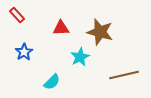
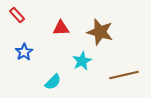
cyan star: moved 2 px right, 4 px down
cyan semicircle: moved 1 px right
